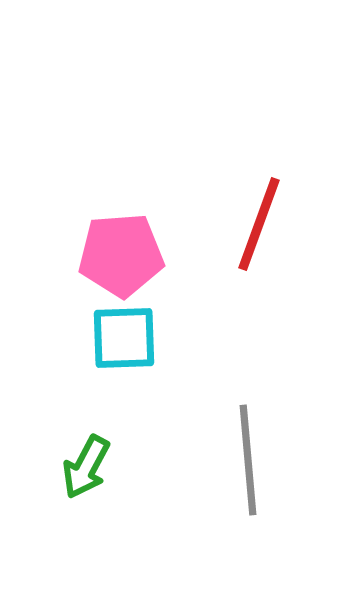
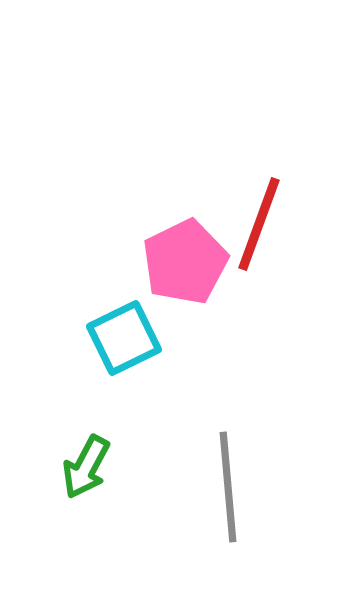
pink pentagon: moved 64 px right, 7 px down; rotated 22 degrees counterclockwise
cyan square: rotated 24 degrees counterclockwise
gray line: moved 20 px left, 27 px down
